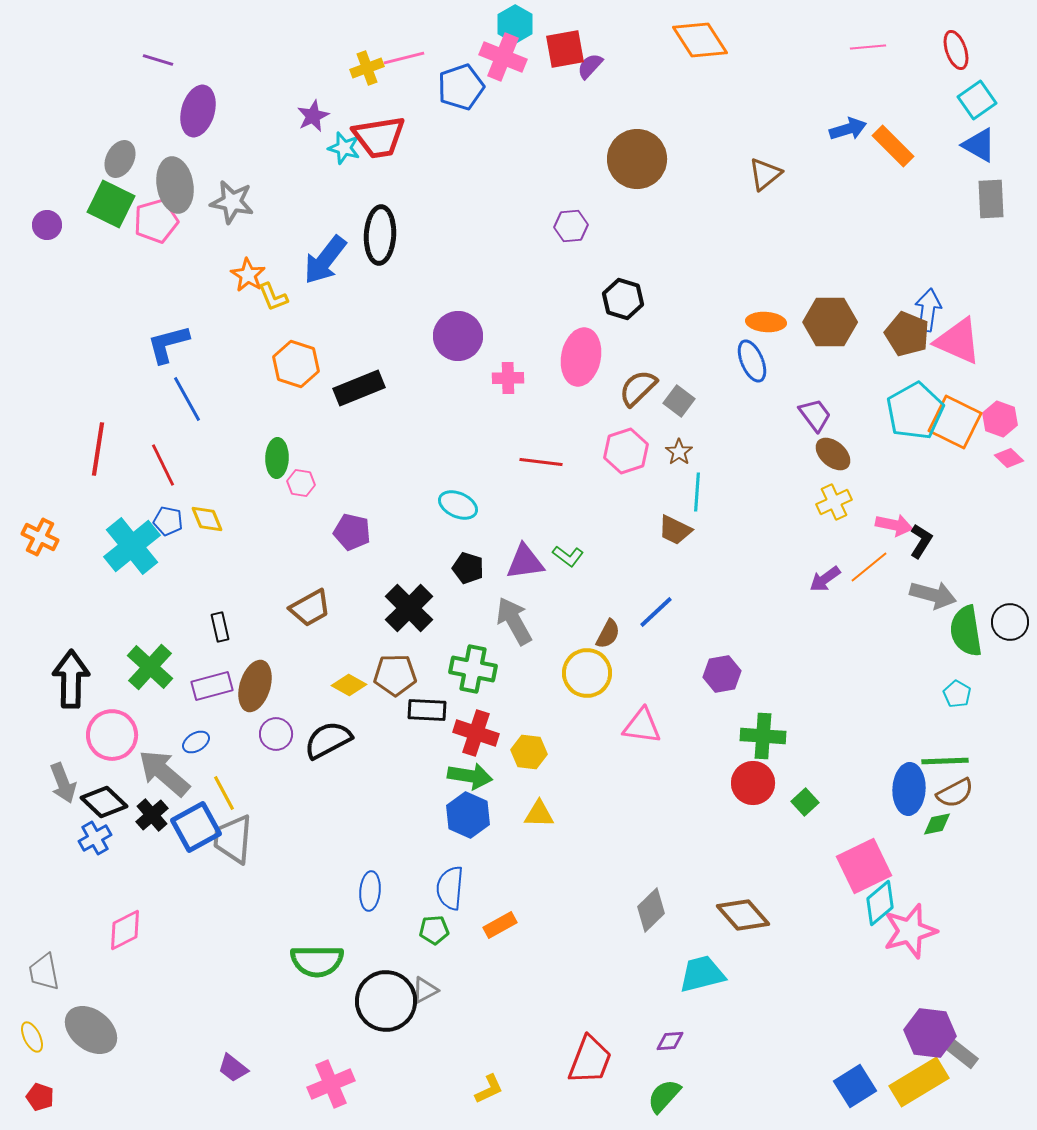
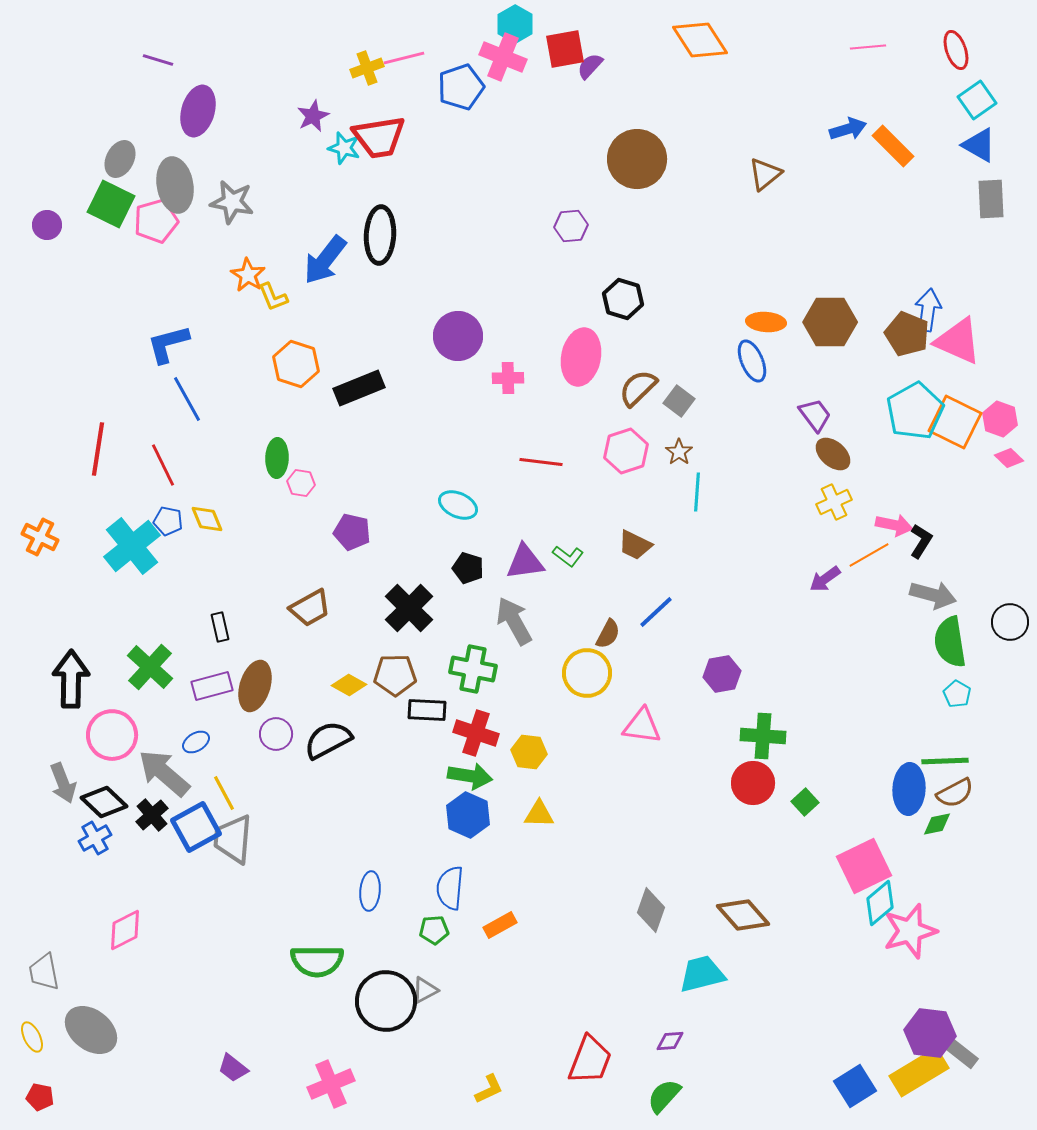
brown trapezoid at (675, 530): moved 40 px left, 15 px down
orange line at (869, 567): moved 12 px up; rotated 9 degrees clockwise
green semicircle at (966, 631): moved 16 px left, 11 px down
gray diamond at (651, 910): rotated 27 degrees counterclockwise
yellow rectangle at (919, 1082): moved 10 px up
red pentagon at (40, 1097): rotated 8 degrees counterclockwise
